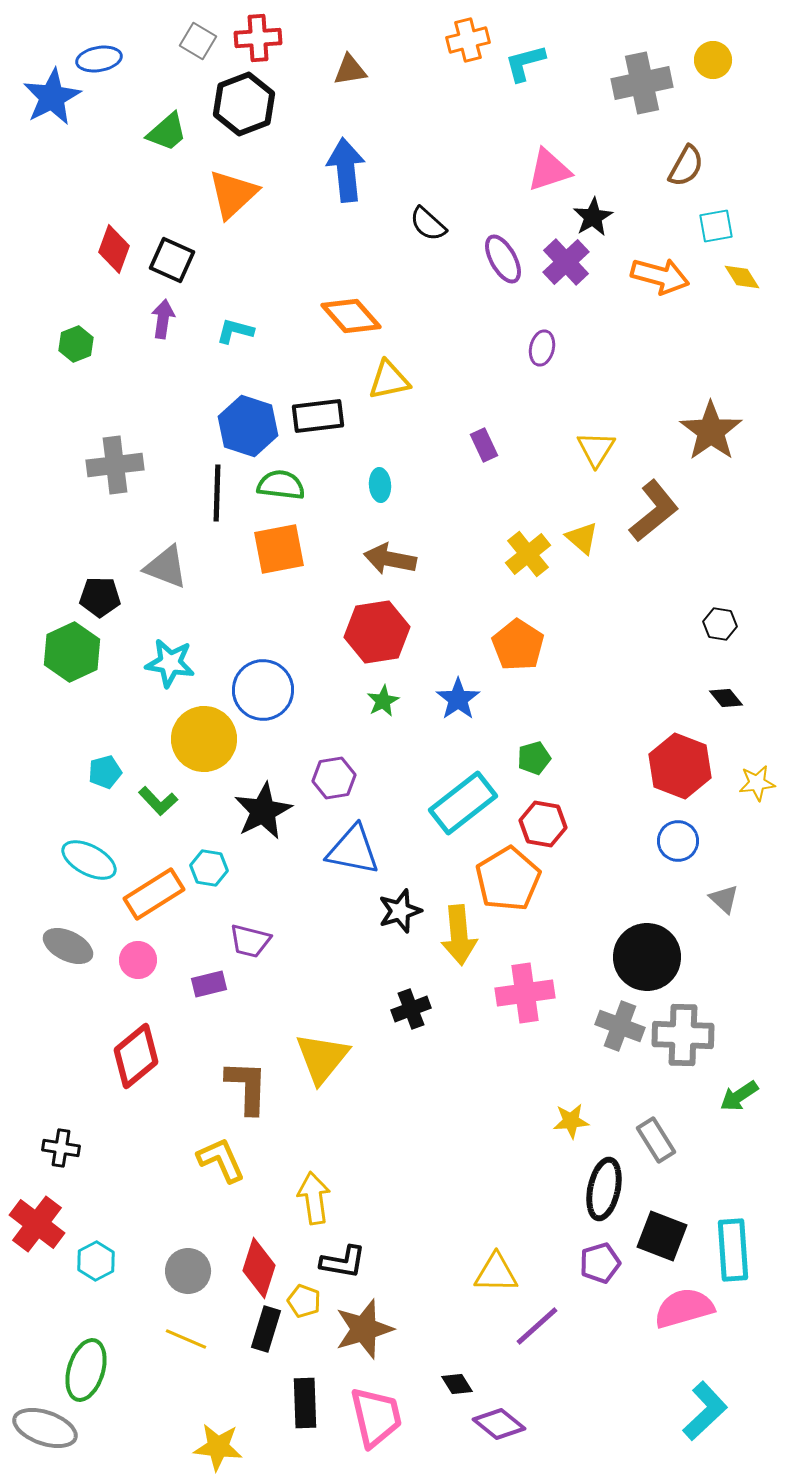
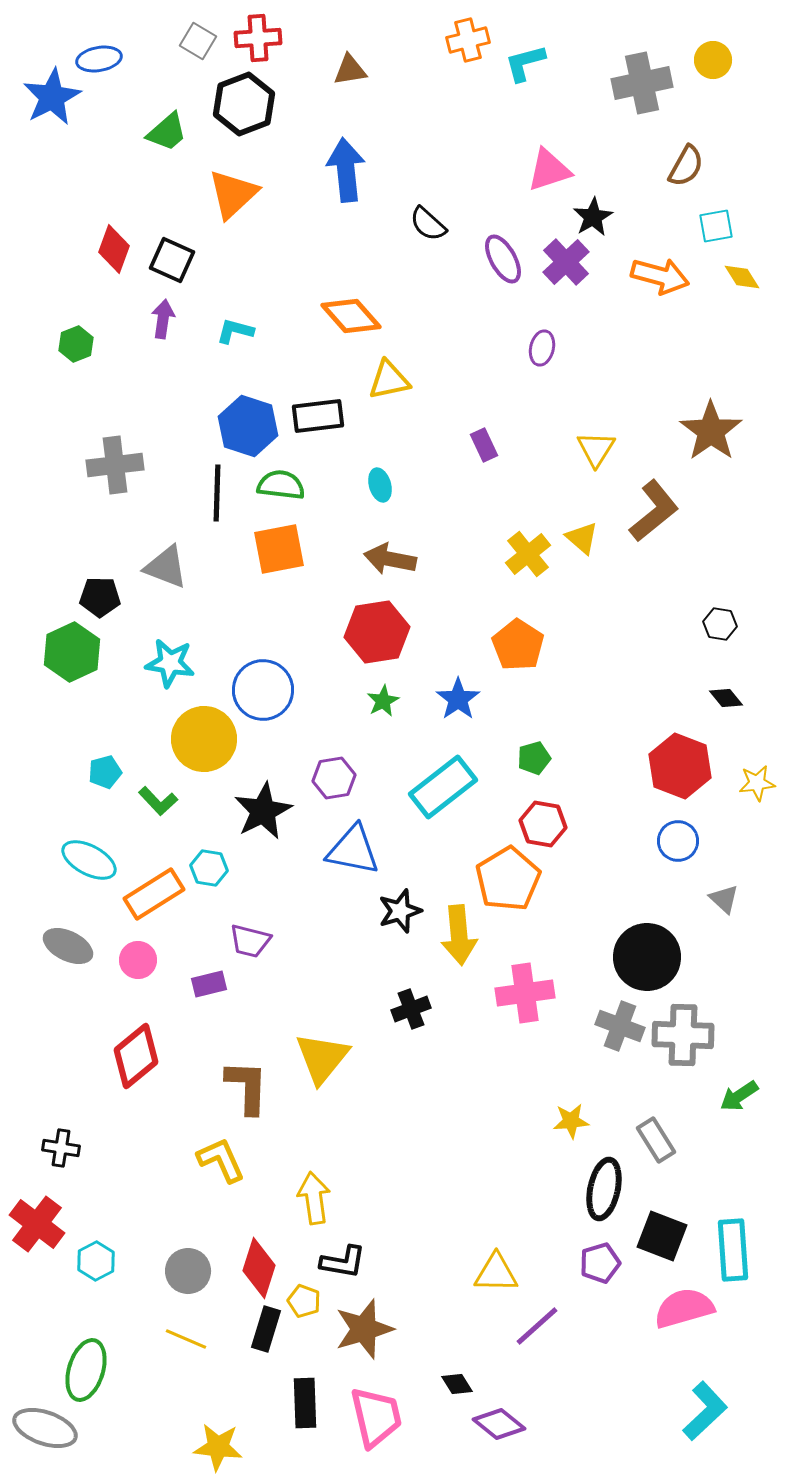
cyan ellipse at (380, 485): rotated 12 degrees counterclockwise
cyan rectangle at (463, 803): moved 20 px left, 16 px up
